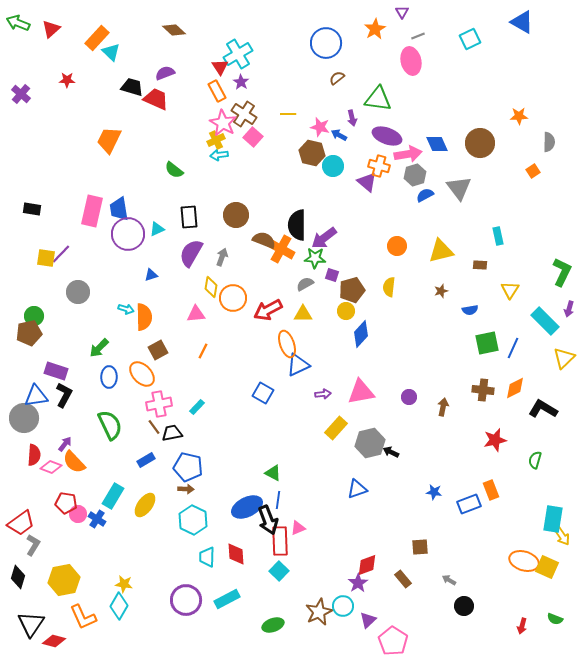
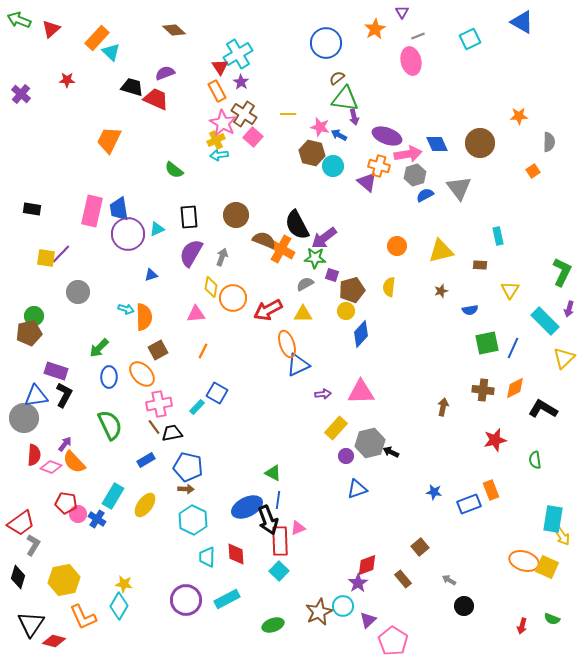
green arrow at (18, 23): moved 1 px right, 3 px up
green triangle at (378, 99): moved 33 px left
purple arrow at (352, 118): moved 2 px right, 1 px up
black semicircle at (297, 225): rotated 28 degrees counterclockwise
pink triangle at (361, 392): rotated 8 degrees clockwise
blue square at (263, 393): moved 46 px left
purple circle at (409, 397): moved 63 px left, 59 px down
green semicircle at (535, 460): rotated 24 degrees counterclockwise
brown square at (420, 547): rotated 36 degrees counterclockwise
green semicircle at (555, 619): moved 3 px left
